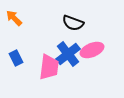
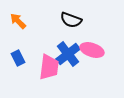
orange arrow: moved 4 px right, 3 px down
black semicircle: moved 2 px left, 3 px up
pink ellipse: rotated 40 degrees clockwise
blue rectangle: moved 2 px right
